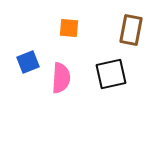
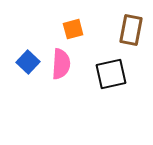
orange square: moved 4 px right, 1 px down; rotated 20 degrees counterclockwise
blue square: rotated 25 degrees counterclockwise
pink semicircle: moved 14 px up
